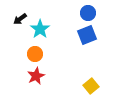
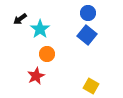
blue square: rotated 30 degrees counterclockwise
orange circle: moved 12 px right
yellow square: rotated 21 degrees counterclockwise
